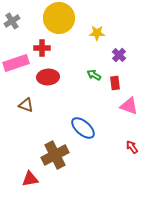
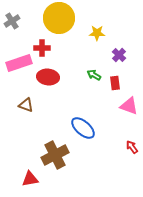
pink rectangle: moved 3 px right
red ellipse: rotated 10 degrees clockwise
